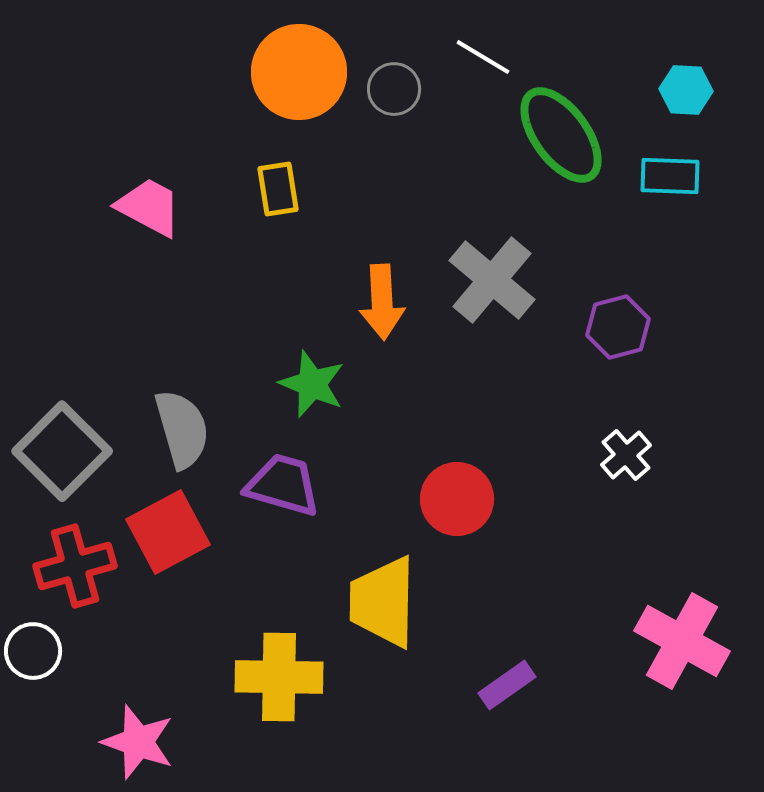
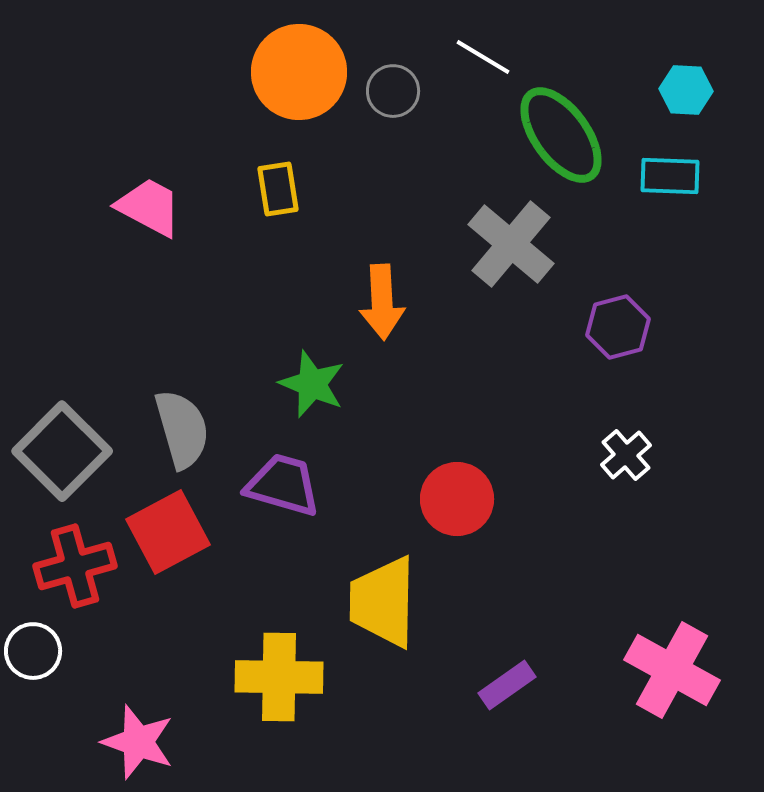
gray circle: moved 1 px left, 2 px down
gray cross: moved 19 px right, 36 px up
pink cross: moved 10 px left, 29 px down
